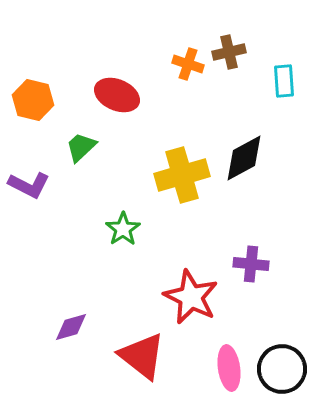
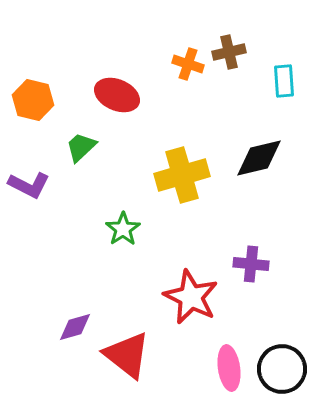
black diamond: moved 15 px right; rotated 15 degrees clockwise
purple diamond: moved 4 px right
red triangle: moved 15 px left, 1 px up
